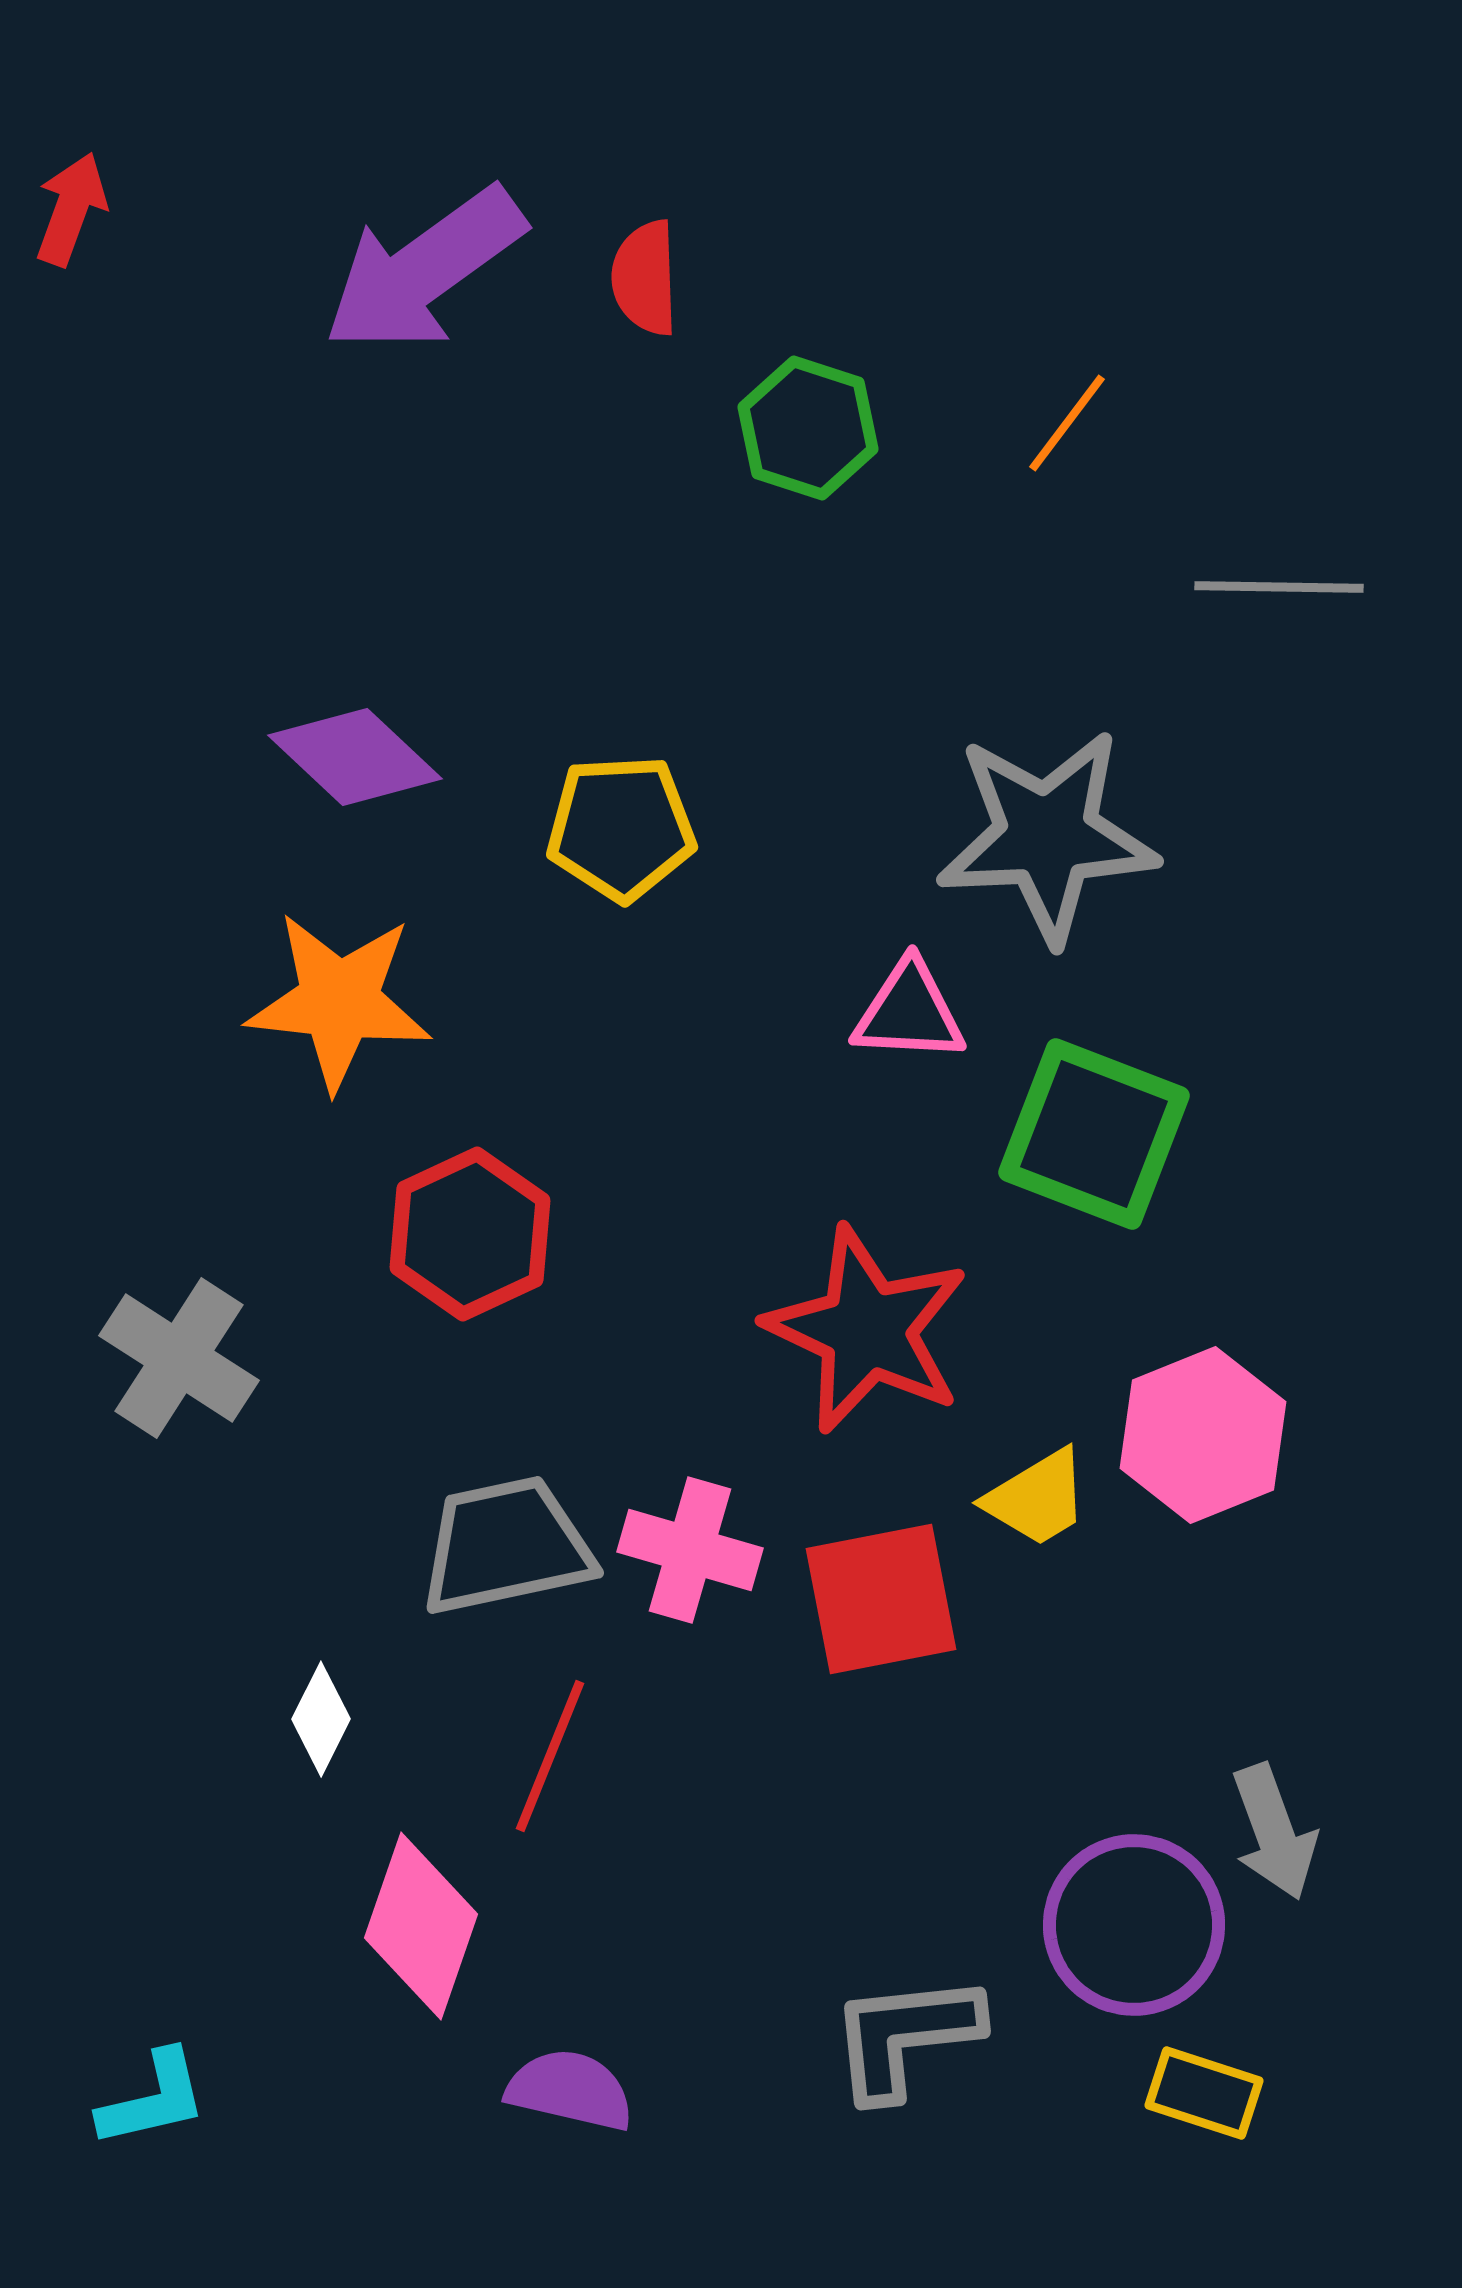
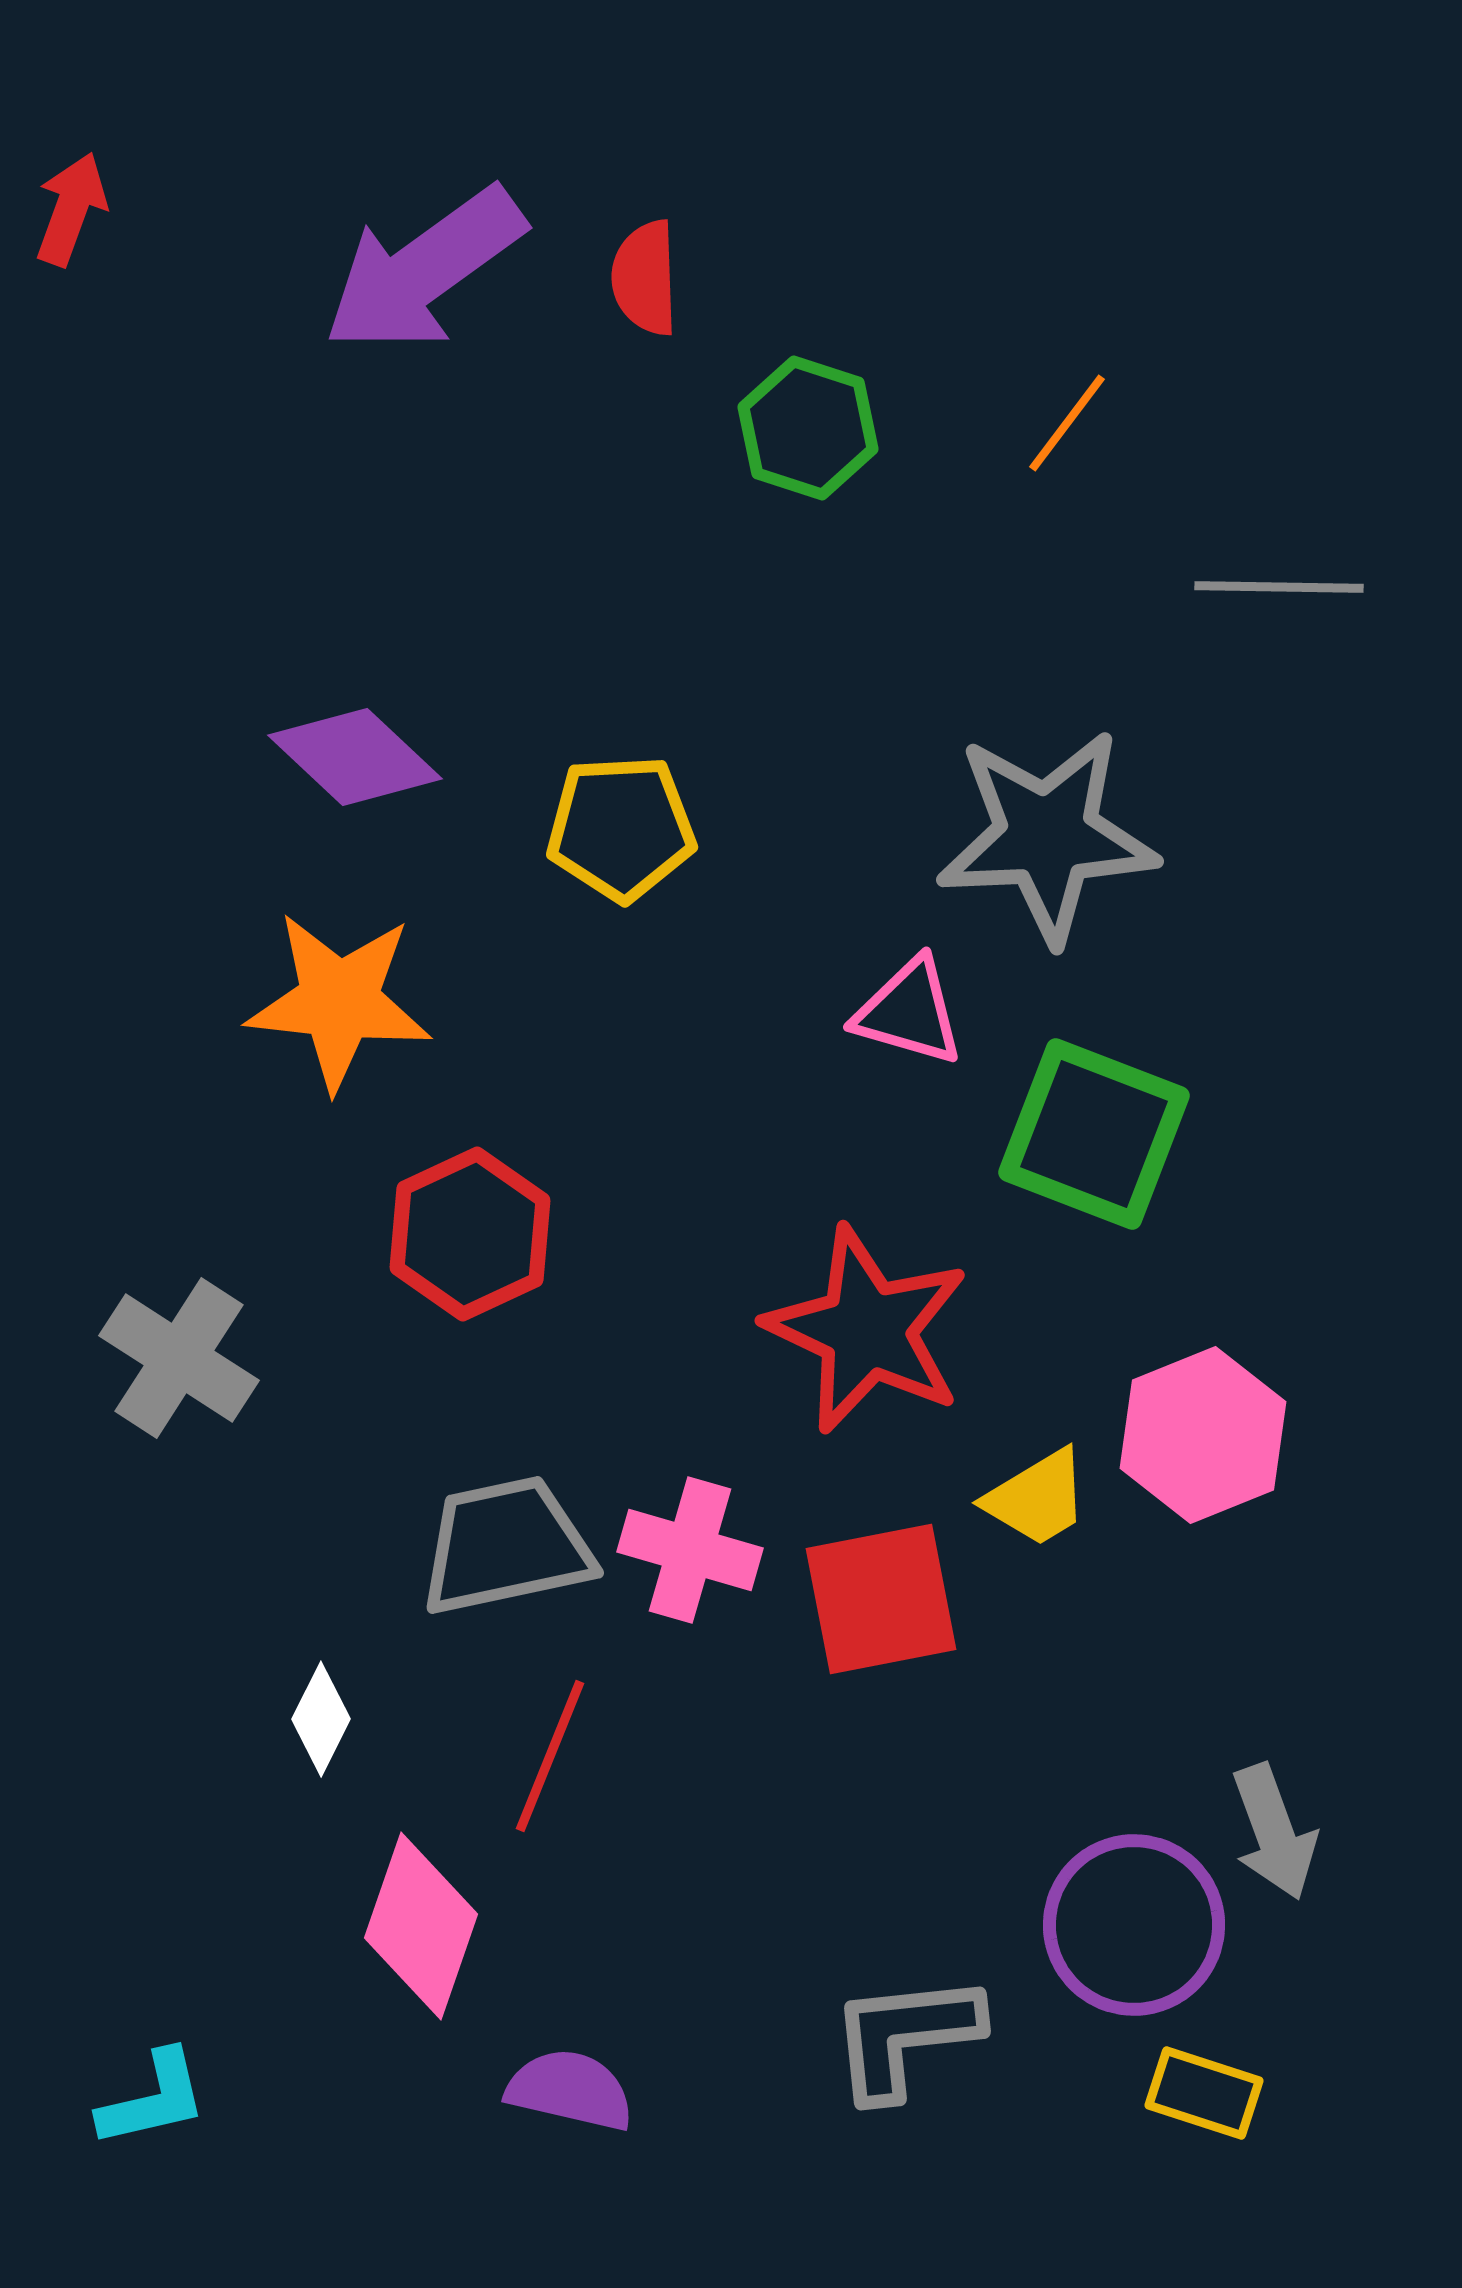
pink triangle: rotated 13 degrees clockwise
